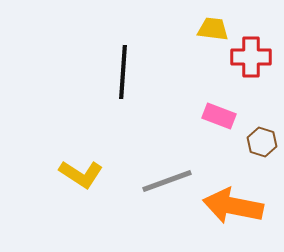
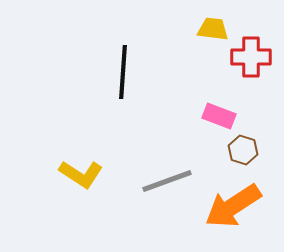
brown hexagon: moved 19 px left, 8 px down
orange arrow: rotated 44 degrees counterclockwise
